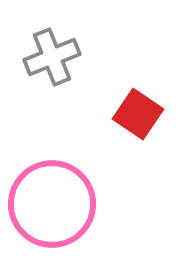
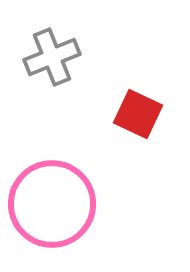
red square: rotated 9 degrees counterclockwise
